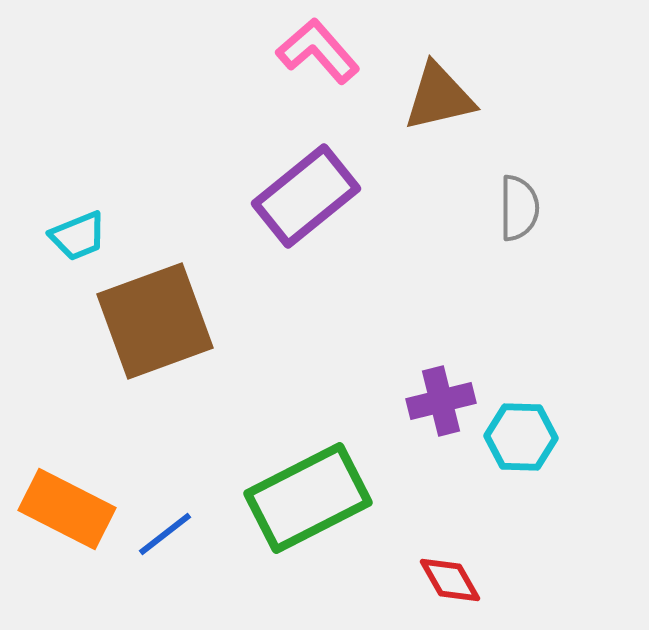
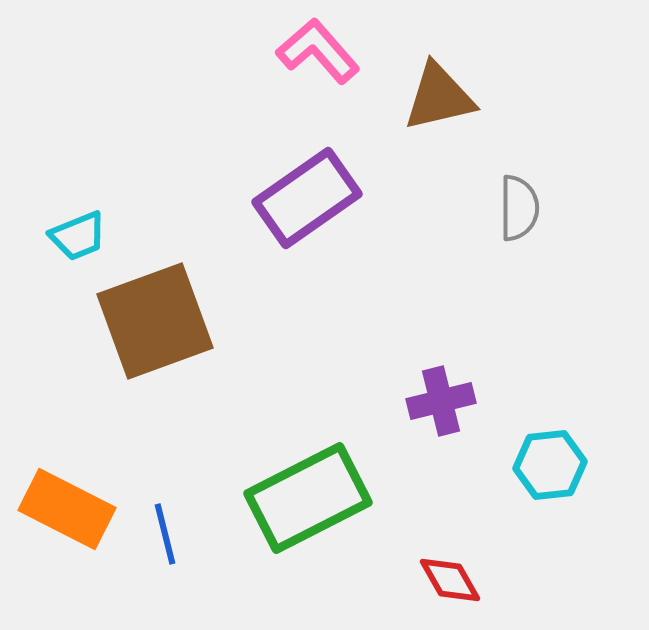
purple rectangle: moved 1 px right, 2 px down; rotated 4 degrees clockwise
cyan hexagon: moved 29 px right, 28 px down; rotated 8 degrees counterclockwise
blue line: rotated 66 degrees counterclockwise
